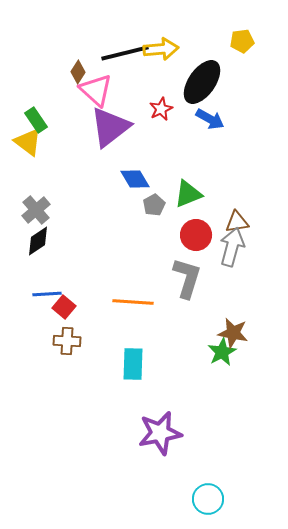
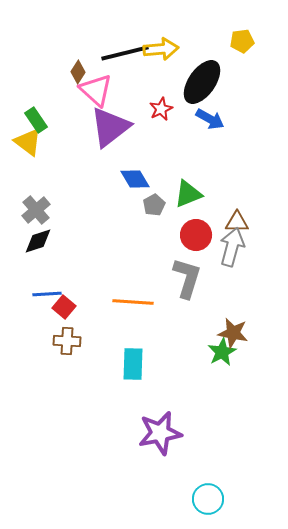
brown triangle: rotated 10 degrees clockwise
black diamond: rotated 16 degrees clockwise
